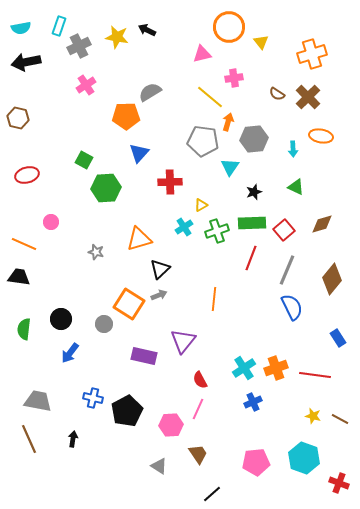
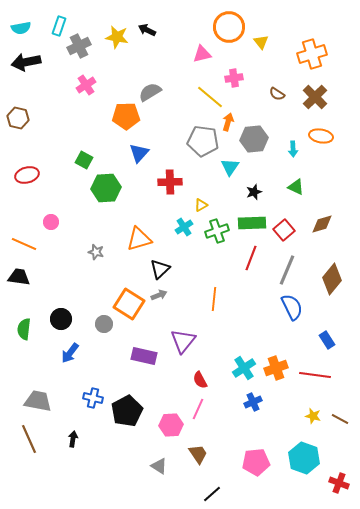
brown cross at (308, 97): moved 7 px right
blue rectangle at (338, 338): moved 11 px left, 2 px down
